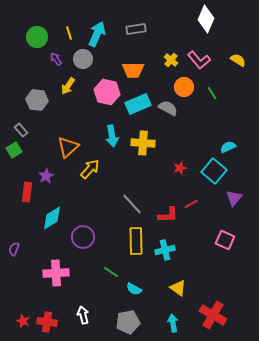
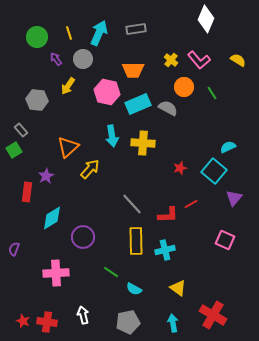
cyan arrow at (97, 34): moved 2 px right, 1 px up
